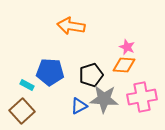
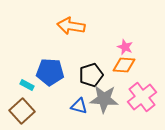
pink star: moved 2 px left
pink cross: rotated 28 degrees counterclockwise
blue triangle: rotated 42 degrees clockwise
